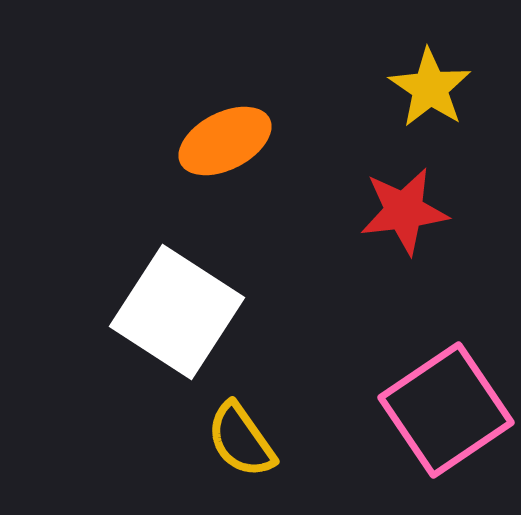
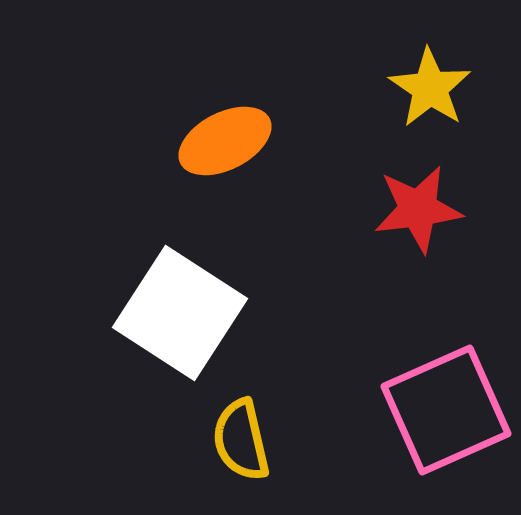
red star: moved 14 px right, 2 px up
white square: moved 3 px right, 1 px down
pink square: rotated 10 degrees clockwise
yellow semicircle: rotated 22 degrees clockwise
